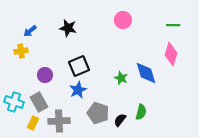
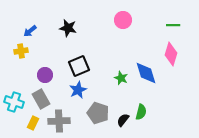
gray rectangle: moved 2 px right, 3 px up
black semicircle: moved 3 px right
